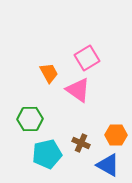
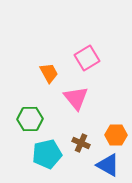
pink triangle: moved 2 px left, 8 px down; rotated 16 degrees clockwise
